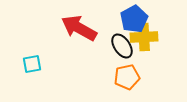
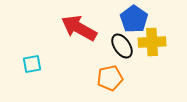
blue pentagon: rotated 8 degrees counterclockwise
yellow cross: moved 8 px right, 5 px down
orange pentagon: moved 17 px left, 1 px down
